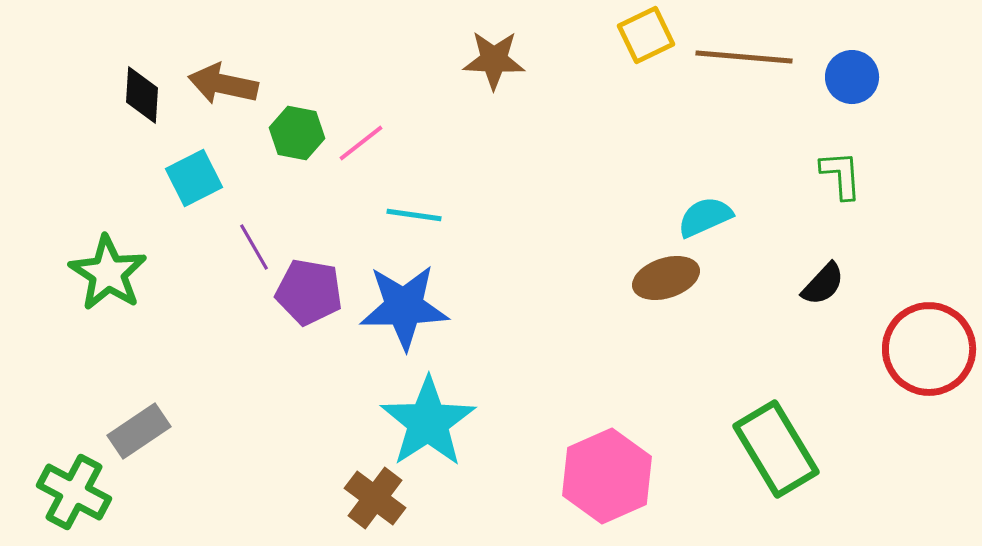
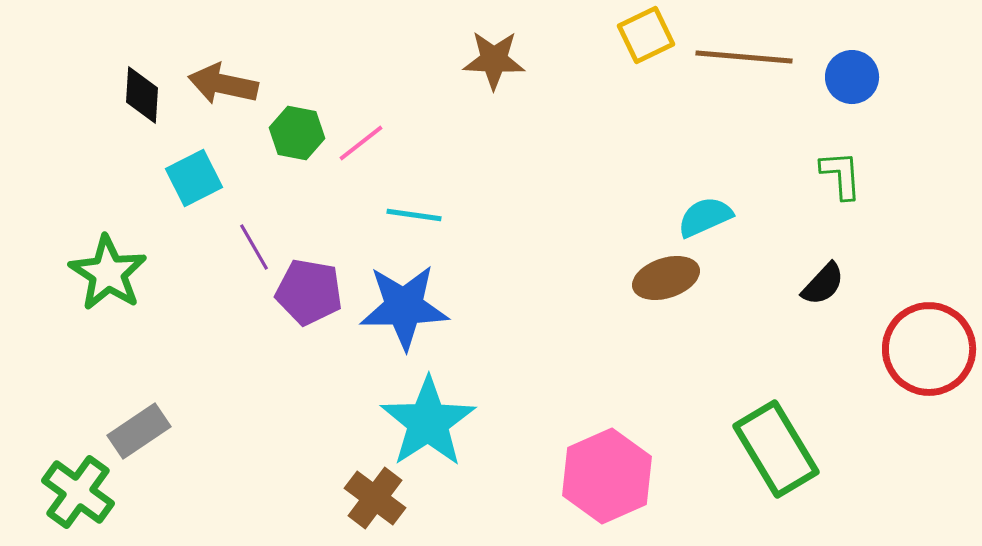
green cross: moved 4 px right; rotated 8 degrees clockwise
